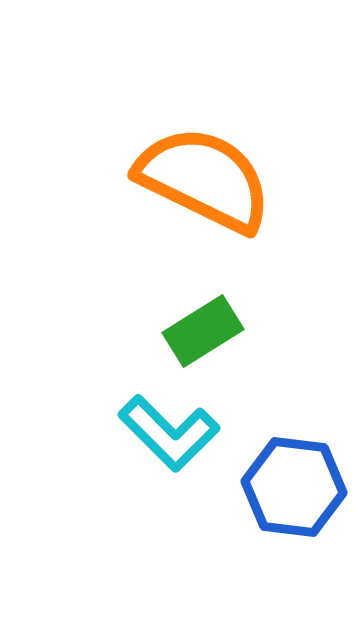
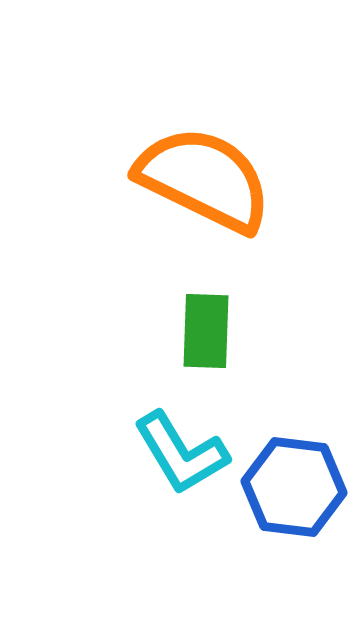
green rectangle: moved 3 px right; rotated 56 degrees counterclockwise
cyan L-shape: moved 12 px right, 20 px down; rotated 14 degrees clockwise
